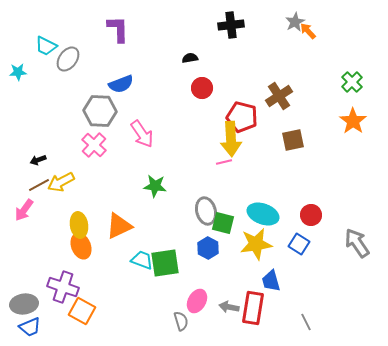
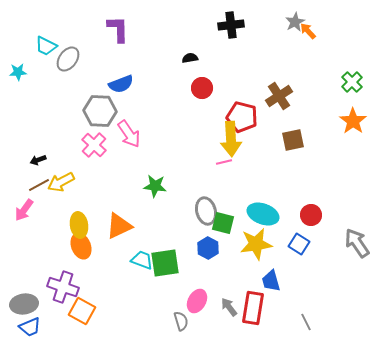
pink arrow at (142, 134): moved 13 px left
gray arrow at (229, 307): rotated 42 degrees clockwise
